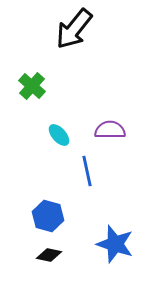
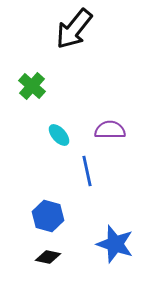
black diamond: moved 1 px left, 2 px down
